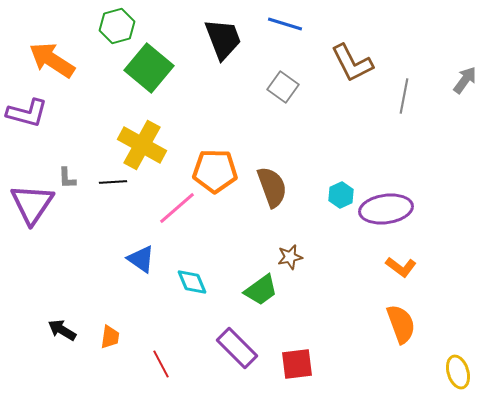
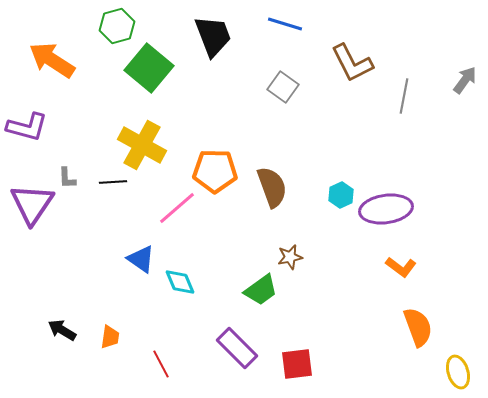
black trapezoid: moved 10 px left, 3 px up
purple L-shape: moved 14 px down
cyan diamond: moved 12 px left
orange semicircle: moved 17 px right, 3 px down
